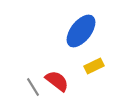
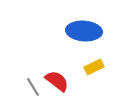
blue ellipse: moved 3 px right; rotated 56 degrees clockwise
yellow rectangle: moved 1 px down
